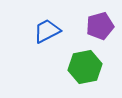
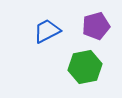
purple pentagon: moved 4 px left
